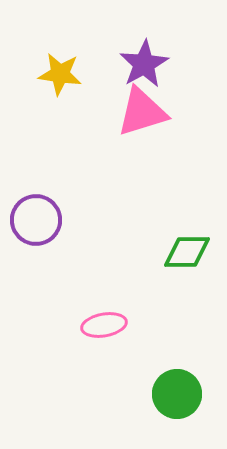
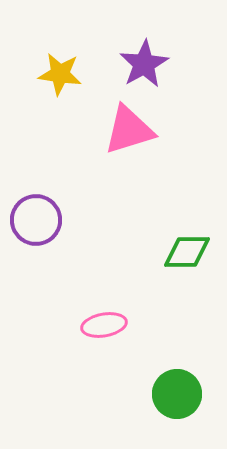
pink triangle: moved 13 px left, 18 px down
